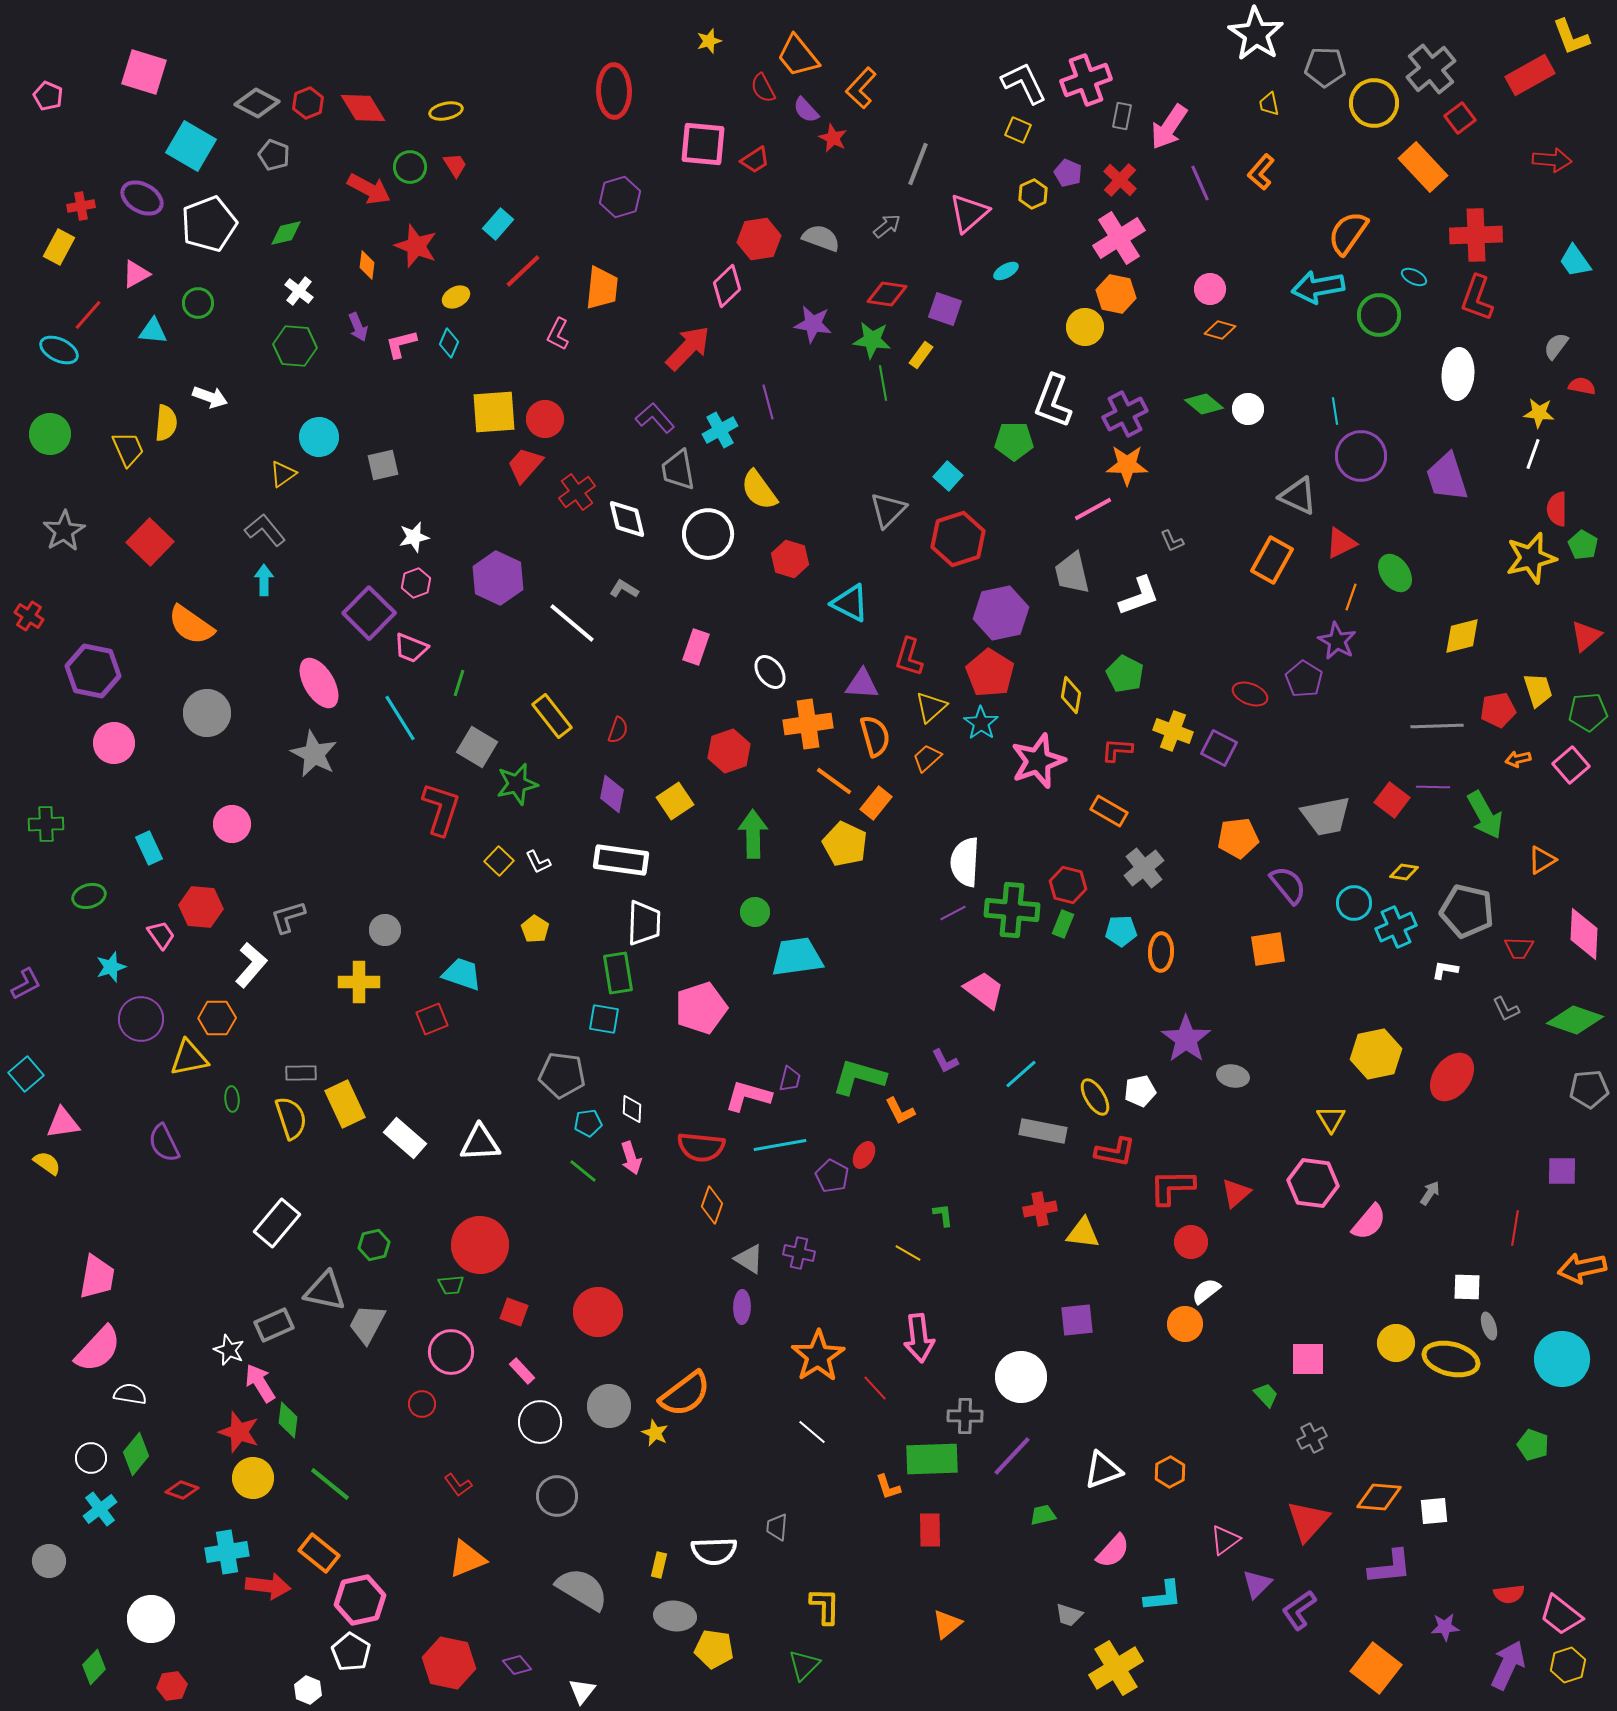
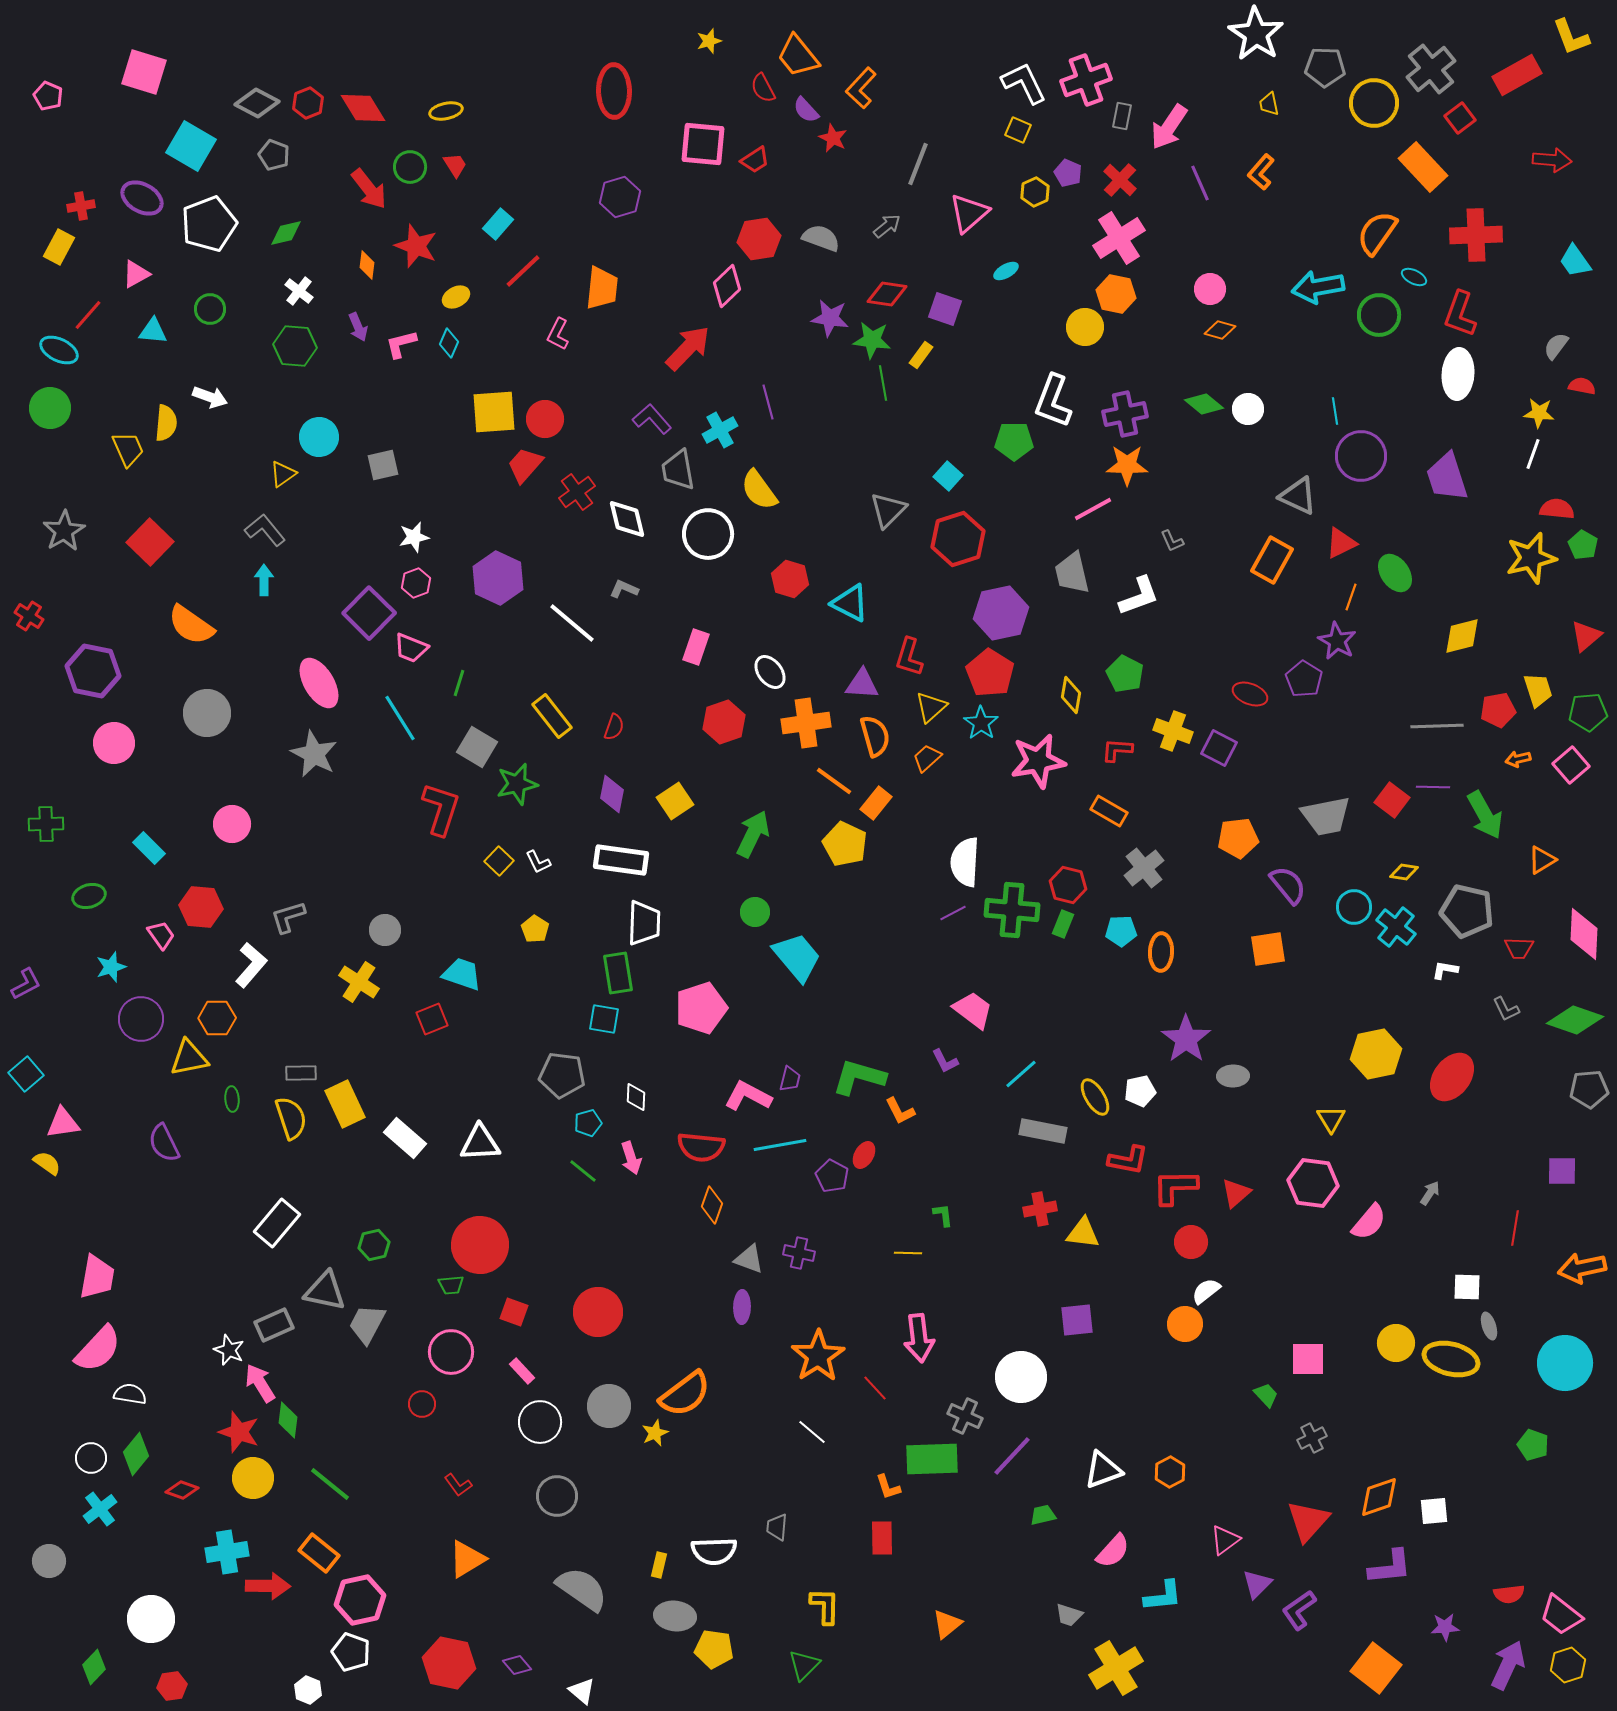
red rectangle at (1530, 75): moved 13 px left
red arrow at (369, 189): rotated 24 degrees clockwise
yellow hexagon at (1033, 194): moved 2 px right, 2 px up
orange semicircle at (1348, 233): moved 29 px right
red L-shape at (1477, 298): moved 17 px left, 16 px down
green circle at (198, 303): moved 12 px right, 6 px down
purple star at (813, 324): moved 17 px right, 6 px up
purple cross at (1125, 414): rotated 15 degrees clockwise
purple L-shape at (655, 418): moved 3 px left, 1 px down
green circle at (50, 434): moved 26 px up
red semicircle at (1557, 509): rotated 96 degrees clockwise
red hexagon at (790, 559): moved 20 px down
gray L-shape at (624, 589): rotated 8 degrees counterclockwise
orange cross at (808, 724): moved 2 px left, 1 px up
red semicircle at (618, 730): moved 4 px left, 3 px up
red hexagon at (729, 751): moved 5 px left, 29 px up
pink star at (1038, 761): rotated 10 degrees clockwise
green arrow at (753, 834): rotated 27 degrees clockwise
cyan rectangle at (149, 848): rotated 20 degrees counterclockwise
cyan circle at (1354, 903): moved 4 px down
cyan cross at (1396, 927): rotated 27 degrees counterclockwise
cyan trapezoid at (797, 957): rotated 58 degrees clockwise
yellow cross at (359, 982): rotated 33 degrees clockwise
pink trapezoid at (984, 990): moved 11 px left, 20 px down
gray ellipse at (1233, 1076): rotated 12 degrees counterclockwise
pink L-shape at (748, 1096): rotated 12 degrees clockwise
white diamond at (632, 1109): moved 4 px right, 12 px up
cyan pentagon at (588, 1123): rotated 8 degrees counterclockwise
red L-shape at (1115, 1152): moved 13 px right, 8 px down
red L-shape at (1172, 1187): moved 3 px right
yellow line at (908, 1253): rotated 28 degrees counterclockwise
gray triangle at (749, 1259): rotated 12 degrees counterclockwise
cyan circle at (1562, 1359): moved 3 px right, 4 px down
gray cross at (965, 1416): rotated 24 degrees clockwise
yellow star at (655, 1433): rotated 24 degrees clockwise
orange diamond at (1379, 1497): rotated 24 degrees counterclockwise
red rectangle at (930, 1530): moved 48 px left, 8 px down
orange triangle at (467, 1559): rotated 9 degrees counterclockwise
red arrow at (268, 1586): rotated 6 degrees counterclockwise
gray semicircle at (582, 1589): rotated 4 degrees clockwise
white pentagon at (351, 1652): rotated 12 degrees counterclockwise
white triangle at (582, 1691): rotated 28 degrees counterclockwise
